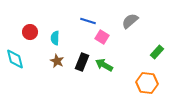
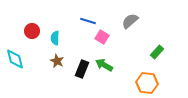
red circle: moved 2 px right, 1 px up
black rectangle: moved 7 px down
